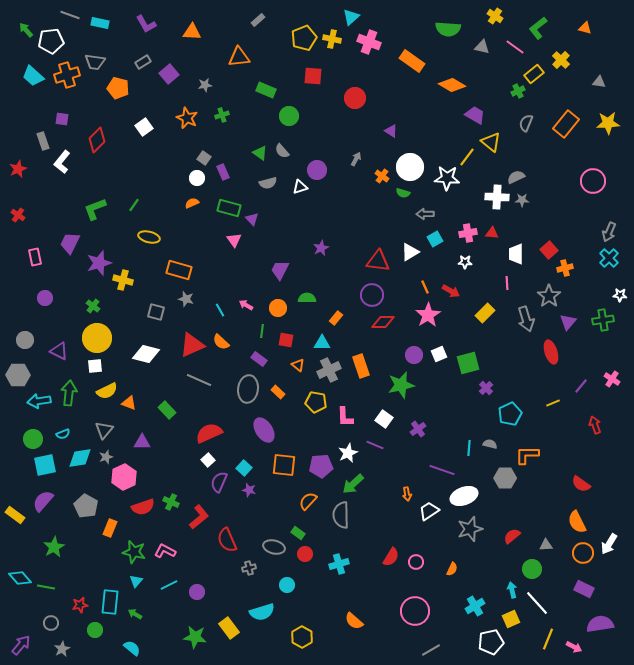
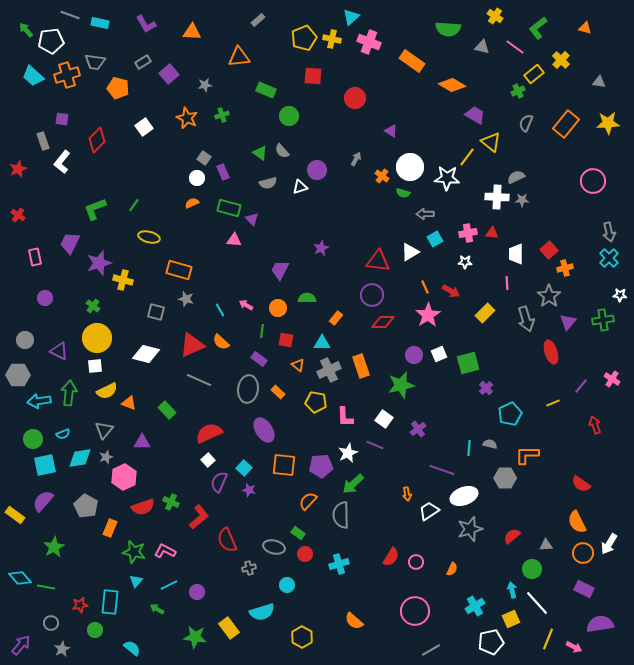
gray arrow at (609, 232): rotated 36 degrees counterclockwise
pink triangle at (234, 240): rotated 49 degrees counterclockwise
green arrow at (135, 614): moved 22 px right, 5 px up
